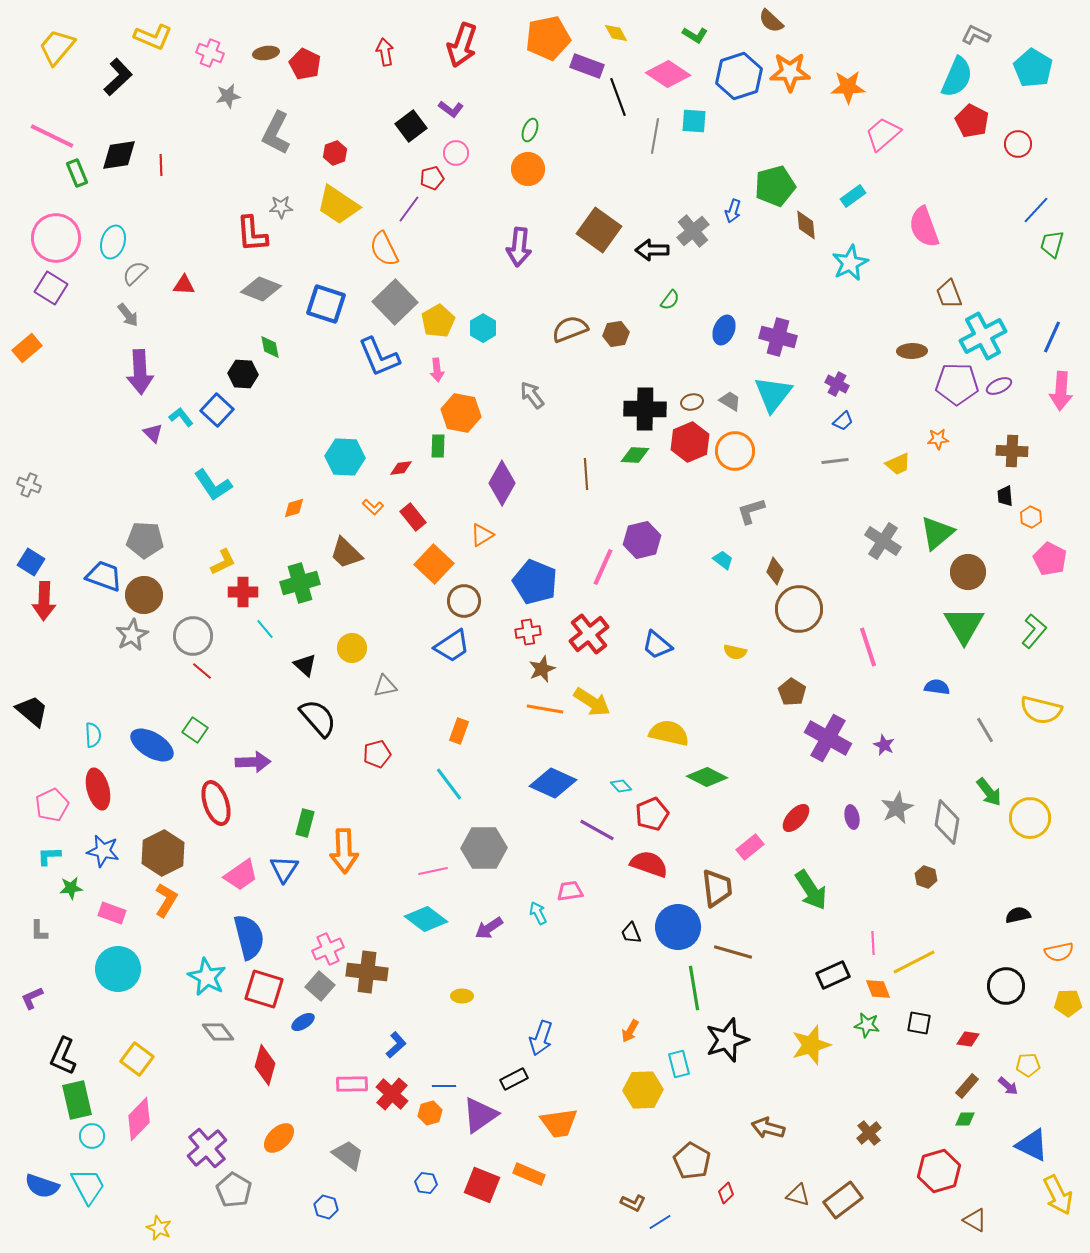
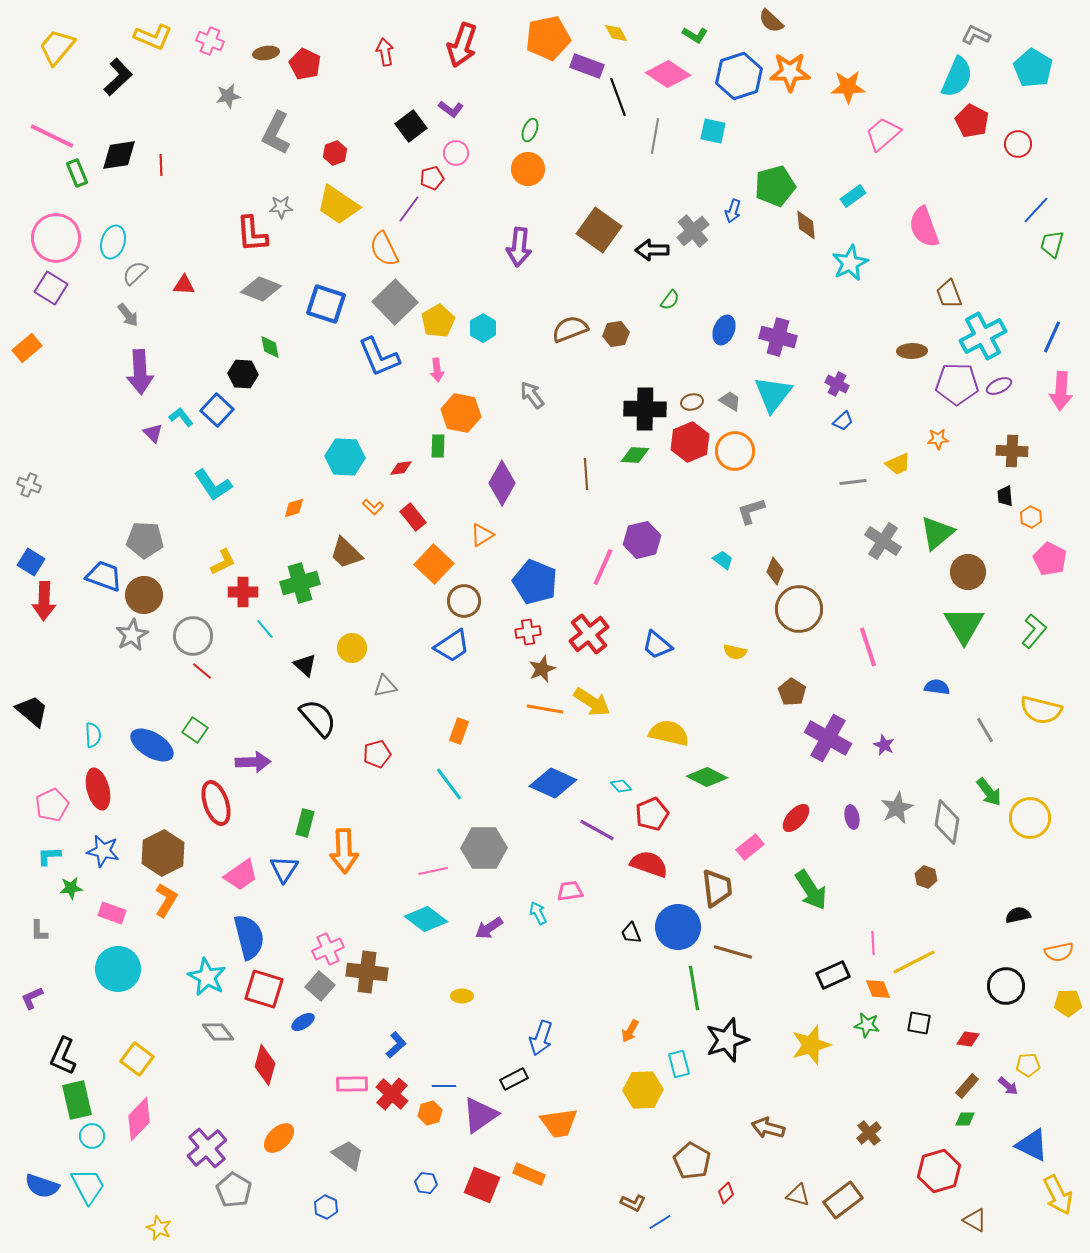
pink cross at (210, 53): moved 12 px up
cyan square at (694, 121): moved 19 px right, 10 px down; rotated 8 degrees clockwise
gray line at (835, 461): moved 18 px right, 21 px down
blue hexagon at (326, 1207): rotated 10 degrees clockwise
